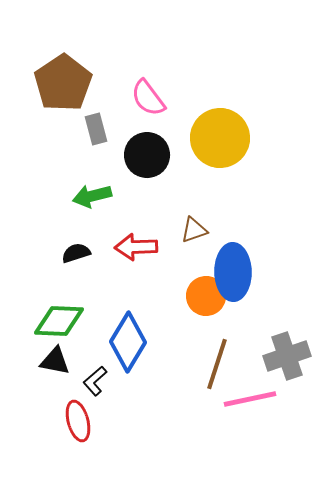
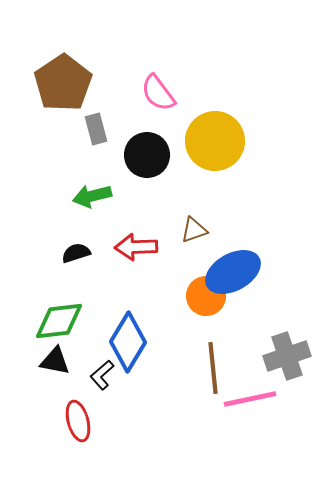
pink semicircle: moved 10 px right, 5 px up
yellow circle: moved 5 px left, 3 px down
blue ellipse: rotated 62 degrees clockwise
green diamond: rotated 9 degrees counterclockwise
brown line: moved 4 px left, 4 px down; rotated 24 degrees counterclockwise
black L-shape: moved 7 px right, 6 px up
